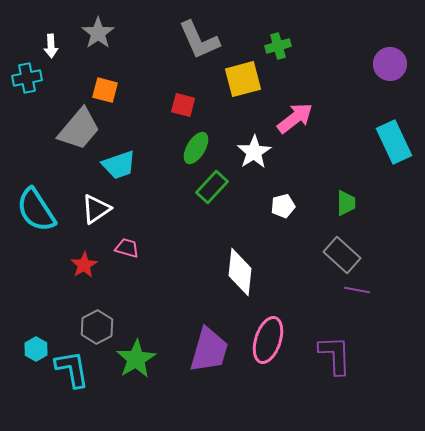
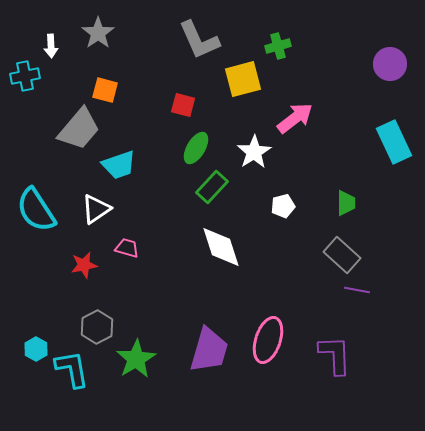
cyan cross: moved 2 px left, 2 px up
red star: rotated 20 degrees clockwise
white diamond: moved 19 px left, 25 px up; rotated 24 degrees counterclockwise
